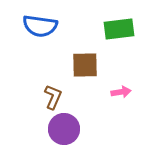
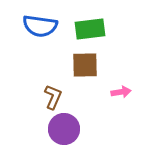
green rectangle: moved 29 px left
